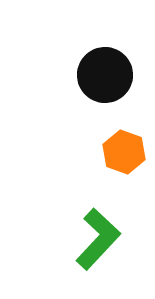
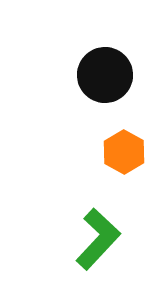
orange hexagon: rotated 9 degrees clockwise
